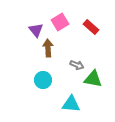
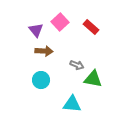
pink square: rotated 12 degrees counterclockwise
brown arrow: moved 4 px left, 3 px down; rotated 96 degrees clockwise
cyan circle: moved 2 px left
cyan triangle: moved 1 px right
